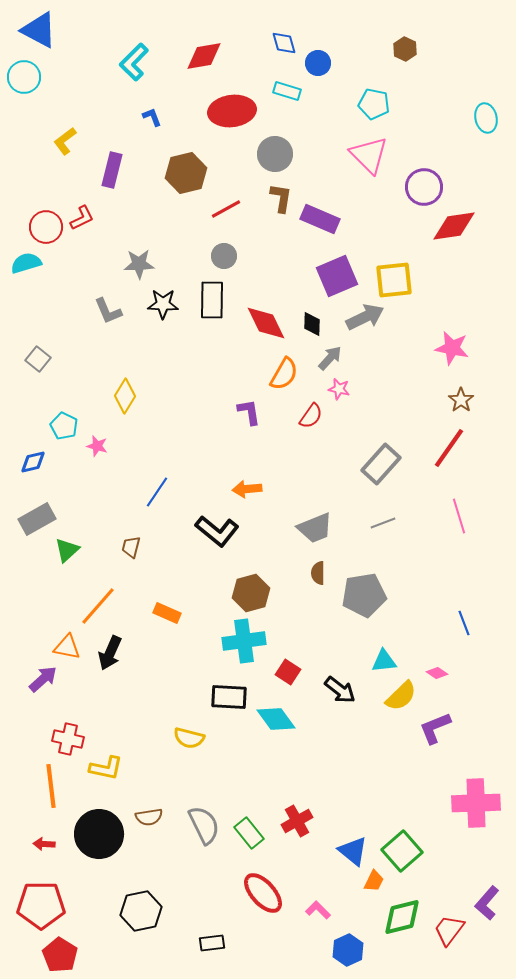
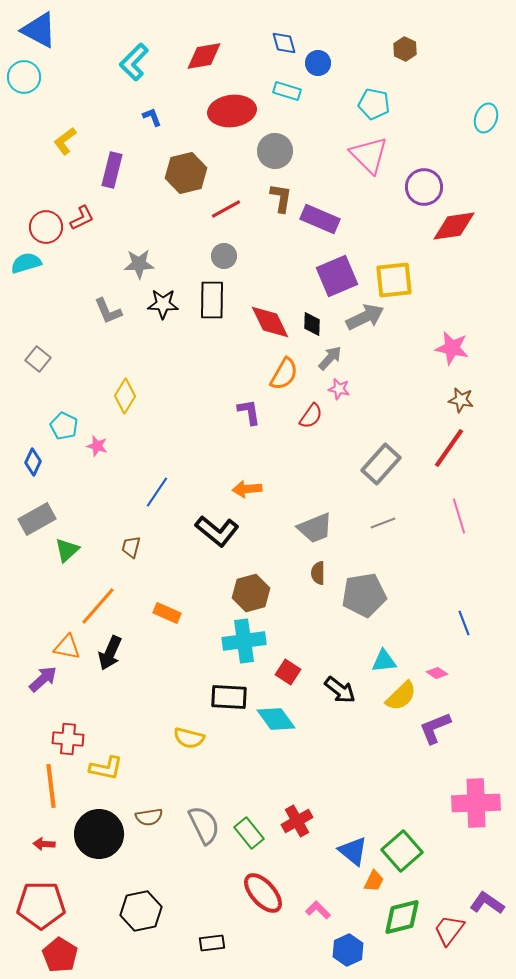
cyan ellipse at (486, 118): rotated 32 degrees clockwise
gray circle at (275, 154): moved 3 px up
red diamond at (266, 323): moved 4 px right, 1 px up
brown star at (461, 400): rotated 25 degrees counterclockwise
blue diamond at (33, 462): rotated 52 degrees counterclockwise
red cross at (68, 739): rotated 8 degrees counterclockwise
purple L-shape at (487, 903): rotated 84 degrees clockwise
